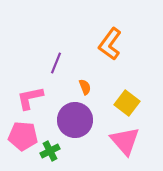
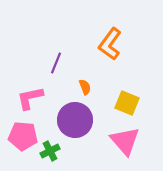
yellow square: rotated 15 degrees counterclockwise
